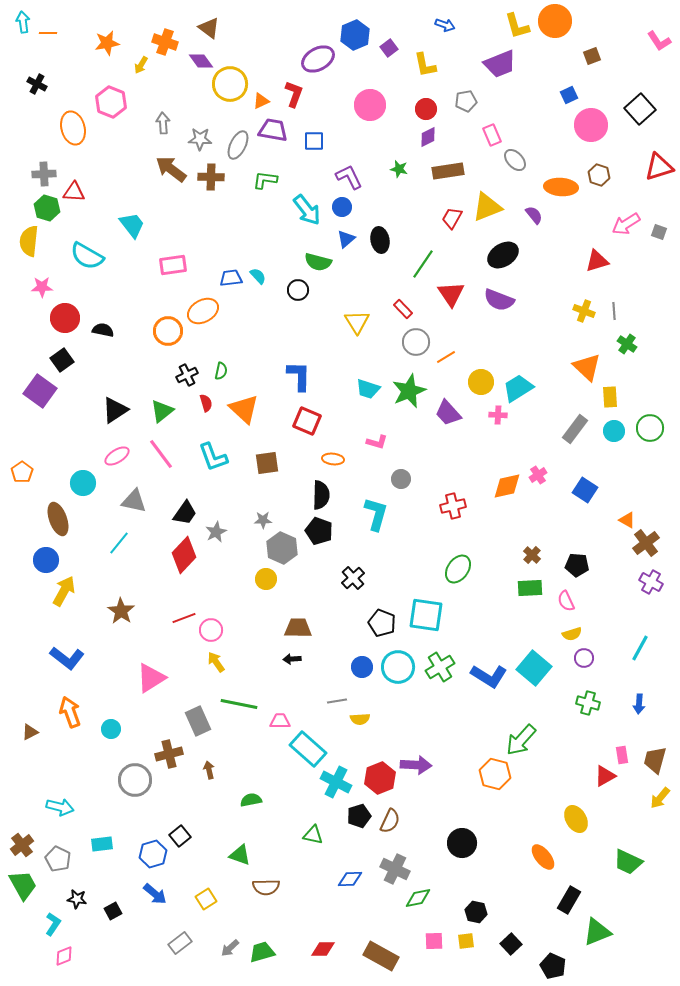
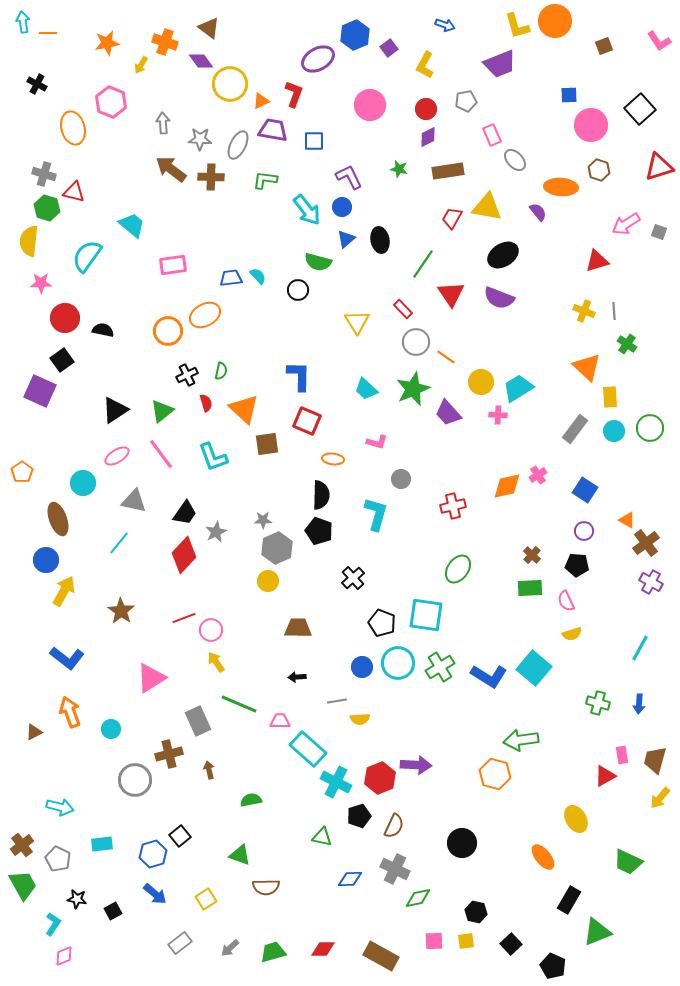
brown square at (592, 56): moved 12 px right, 10 px up
yellow L-shape at (425, 65): rotated 40 degrees clockwise
blue square at (569, 95): rotated 24 degrees clockwise
gray cross at (44, 174): rotated 20 degrees clockwise
brown hexagon at (599, 175): moved 5 px up
red triangle at (74, 192): rotated 10 degrees clockwise
yellow triangle at (487, 207): rotated 32 degrees clockwise
purple semicircle at (534, 215): moved 4 px right, 3 px up
cyan trapezoid at (132, 225): rotated 12 degrees counterclockwise
cyan semicircle at (87, 256): rotated 96 degrees clockwise
pink star at (42, 287): moved 1 px left, 4 px up
purple semicircle at (499, 300): moved 2 px up
orange ellipse at (203, 311): moved 2 px right, 4 px down
orange line at (446, 357): rotated 66 degrees clockwise
cyan trapezoid at (368, 389): moved 2 px left; rotated 25 degrees clockwise
purple square at (40, 391): rotated 12 degrees counterclockwise
green star at (409, 391): moved 4 px right, 2 px up
brown square at (267, 463): moved 19 px up
gray hexagon at (282, 548): moved 5 px left; rotated 12 degrees clockwise
yellow circle at (266, 579): moved 2 px right, 2 px down
purple circle at (584, 658): moved 127 px up
black arrow at (292, 659): moved 5 px right, 18 px down
cyan circle at (398, 667): moved 4 px up
green cross at (588, 703): moved 10 px right
green line at (239, 704): rotated 12 degrees clockwise
brown triangle at (30, 732): moved 4 px right
green arrow at (521, 740): rotated 40 degrees clockwise
brown semicircle at (390, 821): moved 4 px right, 5 px down
green triangle at (313, 835): moved 9 px right, 2 px down
green trapezoid at (262, 952): moved 11 px right
